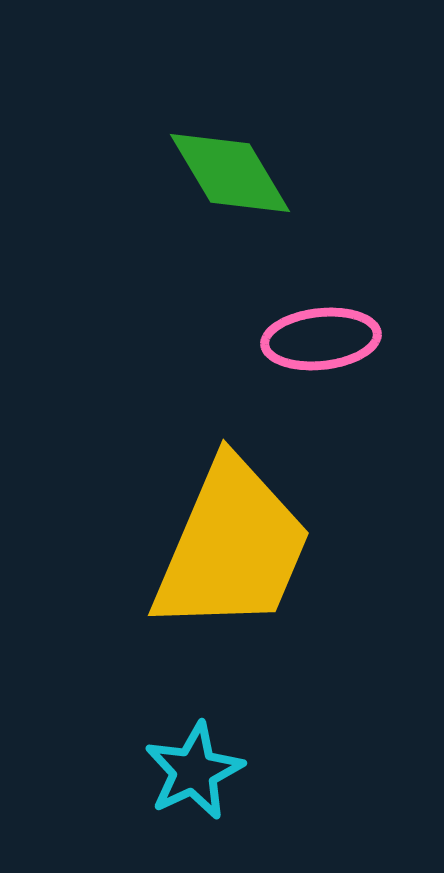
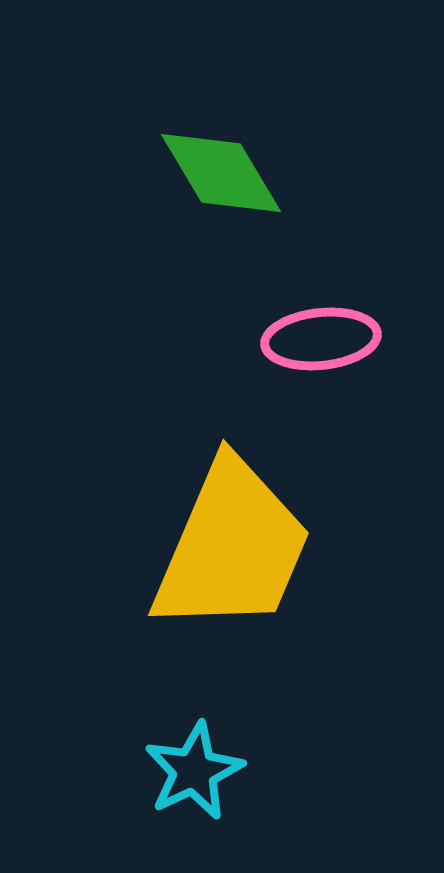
green diamond: moved 9 px left
